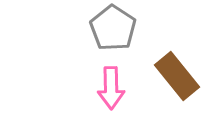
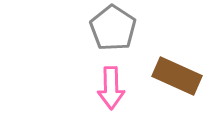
brown rectangle: rotated 27 degrees counterclockwise
